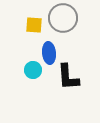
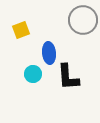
gray circle: moved 20 px right, 2 px down
yellow square: moved 13 px left, 5 px down; rotated 24 degrees counterclockwise
cyan circle: moved 4 px down
